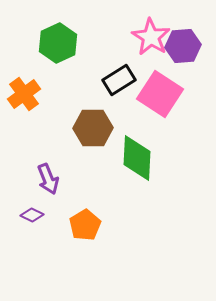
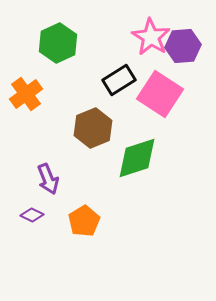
orange cross: moved 2 px right
brown hexagon: rotated 21 degrees counterclockwise
green diamond: rotated 69 degrees clockwise
orange pentagon: moved 1 px left, 4 px up
